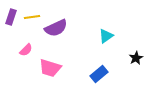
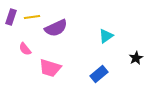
pink semicircle: moved 1 px left, 1 px up; rotated 96 degrees clockwise
